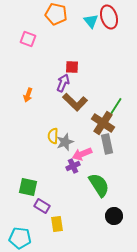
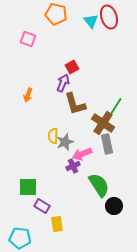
red square: rotated 32 degrees counterclockwise
brown L-shape: moved 2 px down; rotated 30 degrees clockwise
green square: rotated 12 degrees counterclockwise
black circle: moved 10 px up
